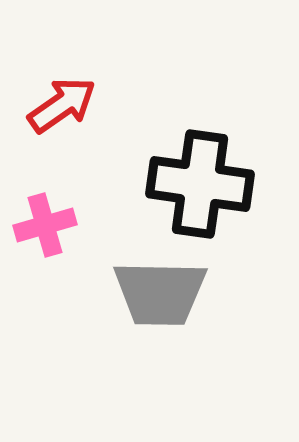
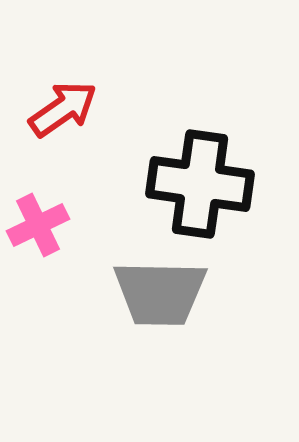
red arrow: moved 1 px right, 4 px down
pink cross: moved 7 px left; rotated 10 degrees counterclockwise
